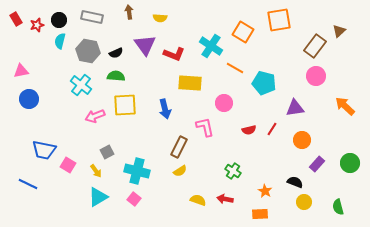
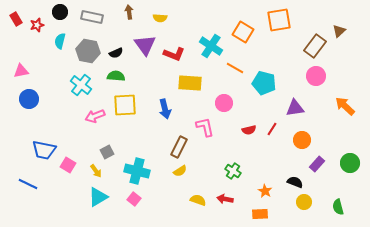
black circle at (59, 20): moved 1 px right, 8 px up
